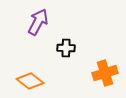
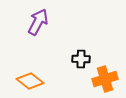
black cross: moved 15 px right, 11 px down
orange cross: moved 6 px down
